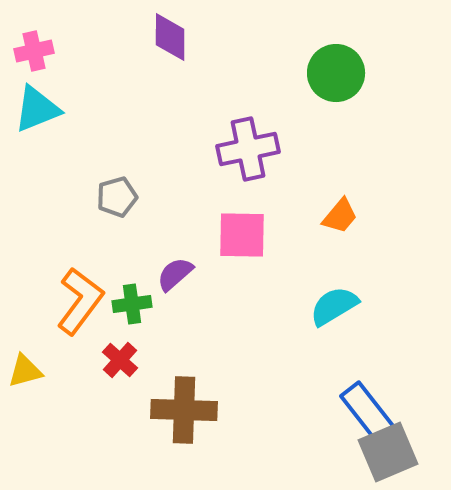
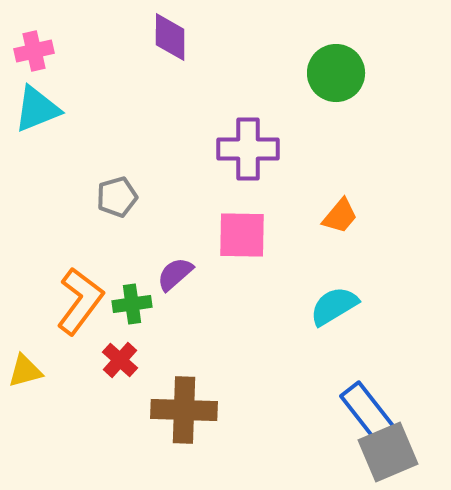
purple cross: rotated 12 degrees clockwise
